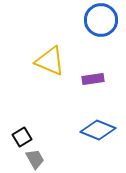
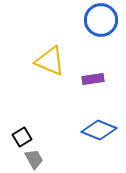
blue diamond: moved 1 px right
gray trapezoid: moved 1 px left
